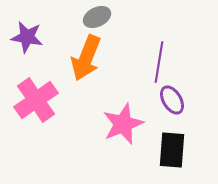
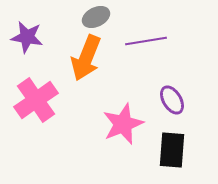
gray ellipse: moved 1 px left
purple line: moved 13 px left, 21 px up; rotated 72 degrees clockwise
